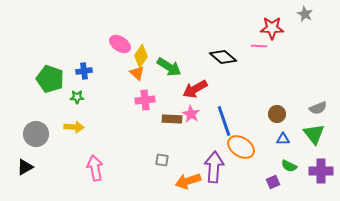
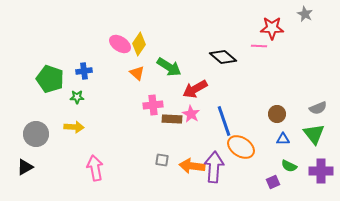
yellow diamond: moved 2 px left, 12 px up
pink cross: moved 8 px right, 5 px down
orange arrow: moved 4 px right, 15 px up; rotated 25 degrees clockwise
